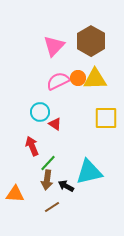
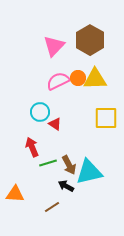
brown hexagon: moved 1 px left, 1 px up
red arrow: moved 1 px down
green line: rotated 30 degrees clockwise
brown arrow: moved 22 px right, 15 px up; rotated 36 degrees counterclockwise
